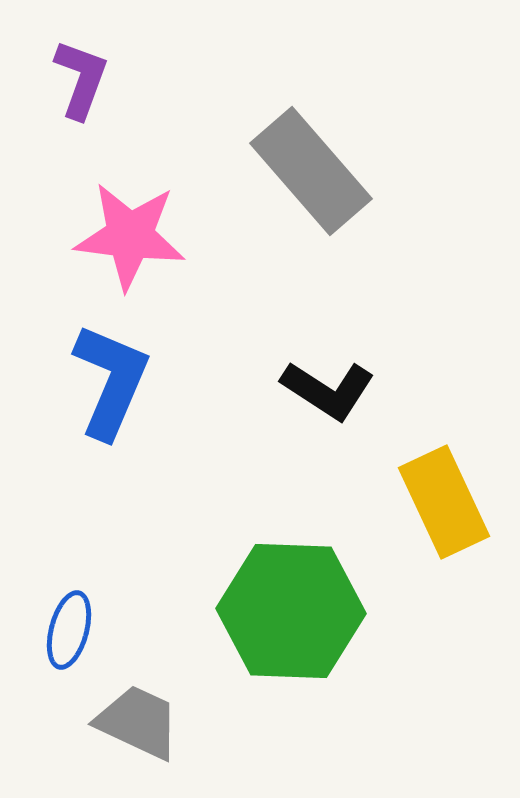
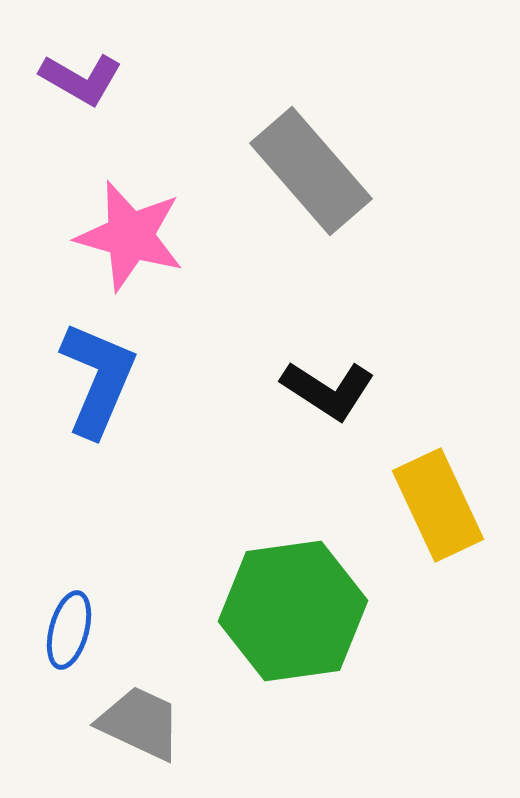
purple L-shape: rotated 100 degrees clockwise
pink star: rotated 9 degrees clockwise
blue L-shape: moved 13 px left, 2 px up
yellow rectangle: moved 6 px left, 3 px down
green hexagon: moved 2 px right; rotated 10 degrees counterclockwise
gray trapezoid: moved 2 px right, 1 px down
